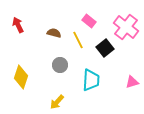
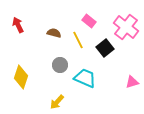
cyan trapezoid: moved 6 px left, 2 px up; rotated 70 degrees counterclockwise
